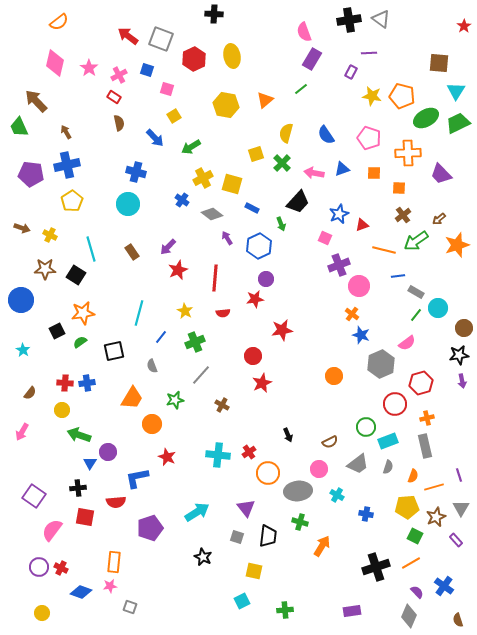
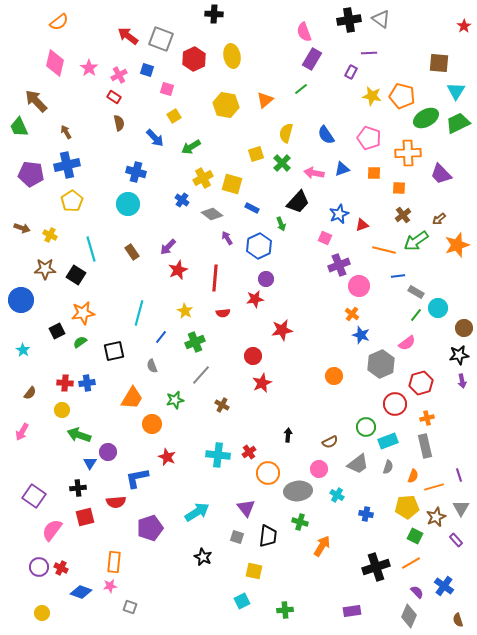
black arrow at (288, 435): rotated 152 degrees counterclockwise
red square at (85, 517): rotated 24 degrees counterclockwise
